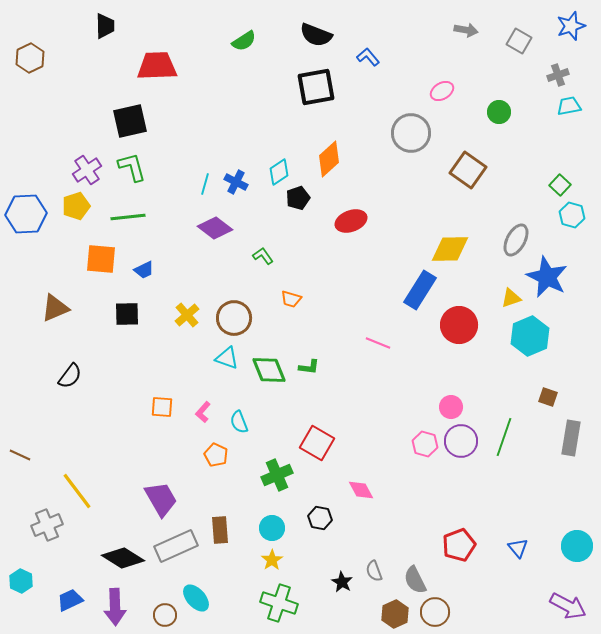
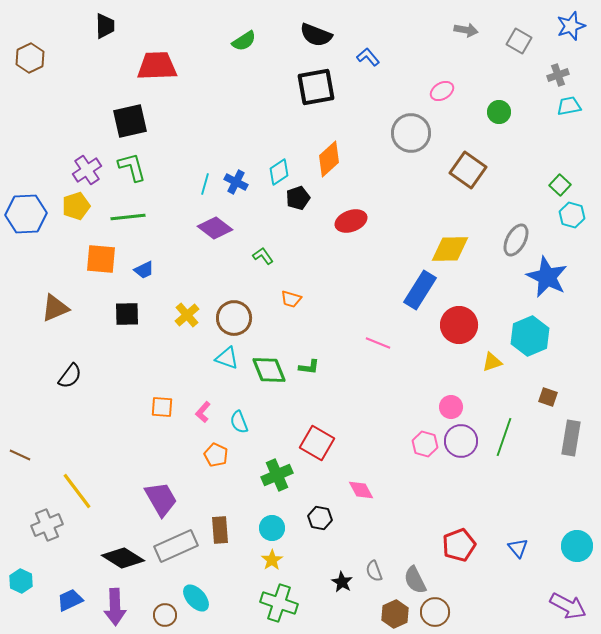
yellow triangle at (511, 298): moved 19 px left, 64 px down
